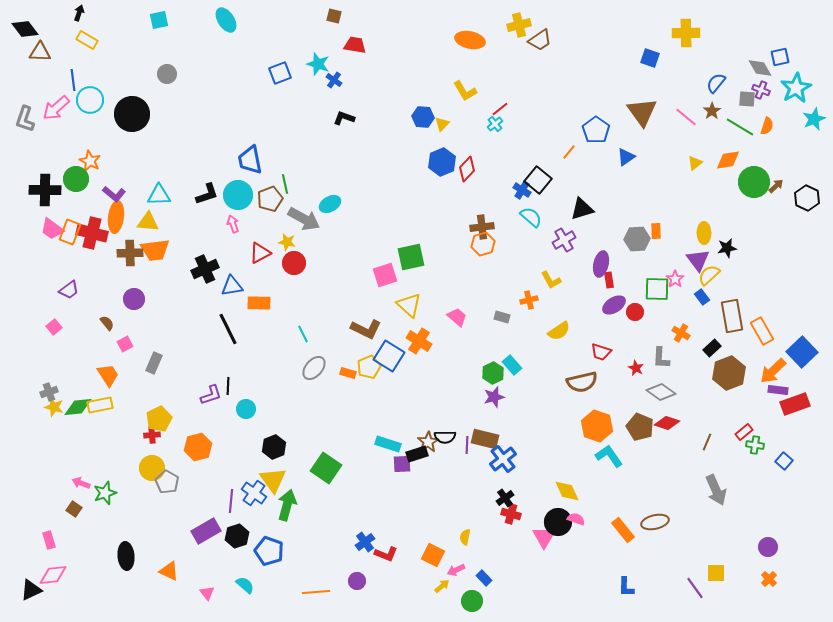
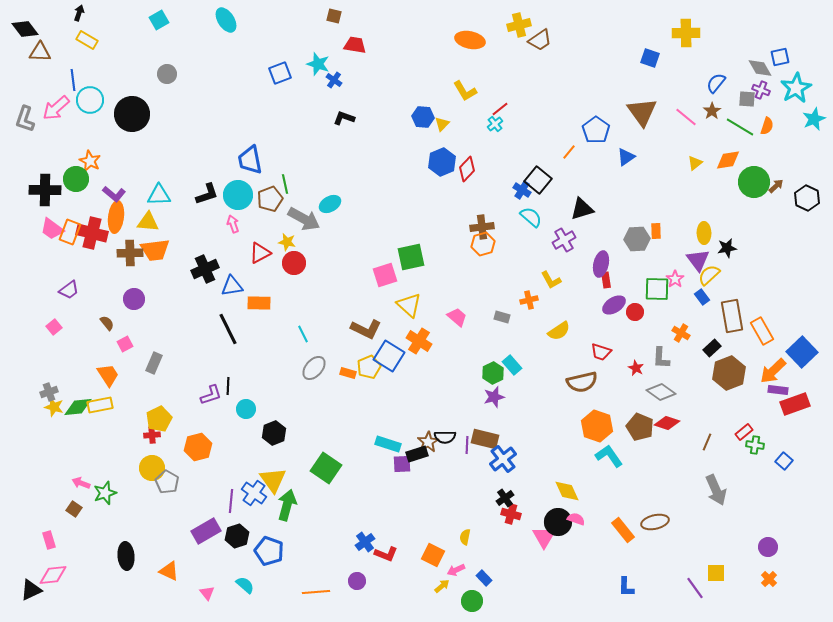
cyan square at (159, 20): rotated 18 degrees counterclockwise
red rectangle at (609, 280): moved 3 px left
black hexagon at (274, 447): moved 14 px up
